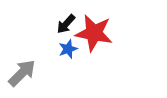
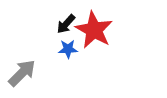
red star: moved 3 px up; rotated 18 degrees clockwise
blue star: rotated 18 degrees clockwise
